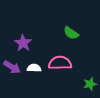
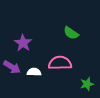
white semicircle: moved 4 px down
green star: moved 3 px left
